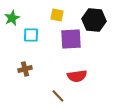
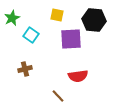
cyan square: rotated 35 degrees clockwise
red semicircle: moved 1 px right
